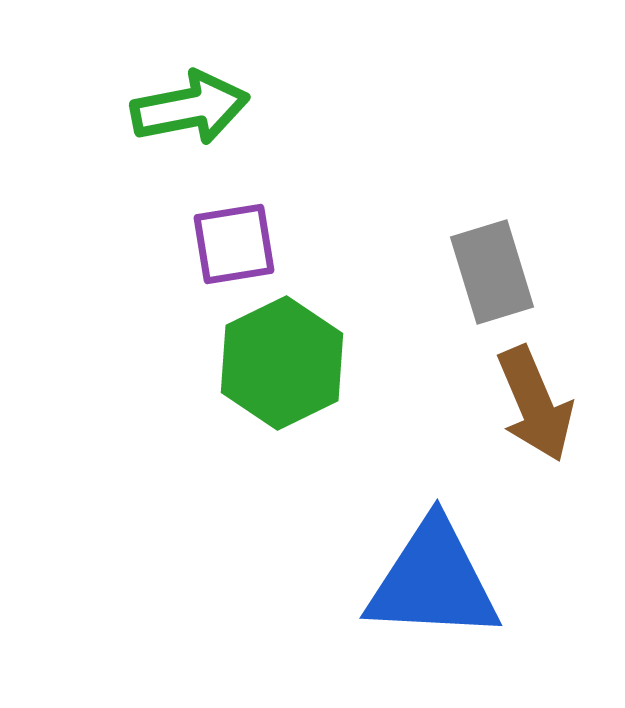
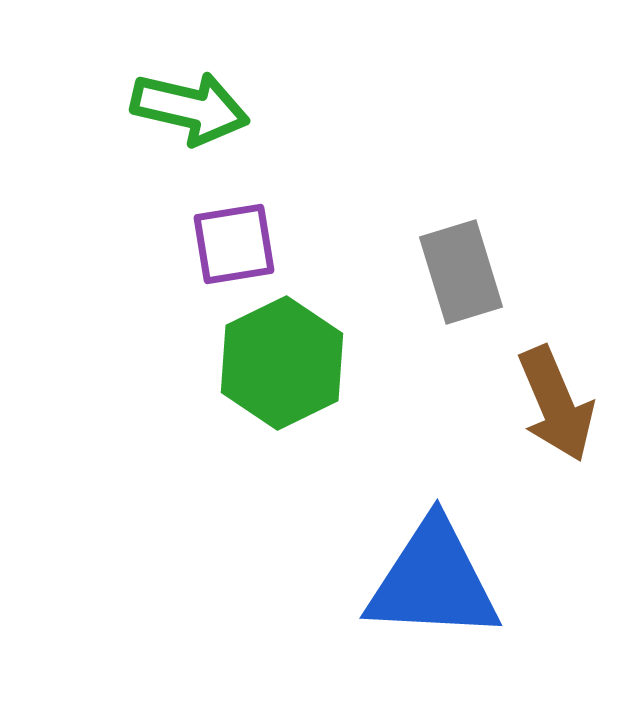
green arrow: rotated 24 degrees clockwise
gray rectangle: moved 31 px left
brown arrow: moved 21 px right
